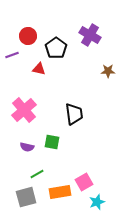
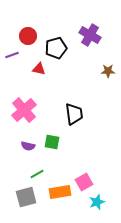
black pentagon: rotated 20 degrees clockwise
purple semicircle: moved 1 px right, 1 px up
